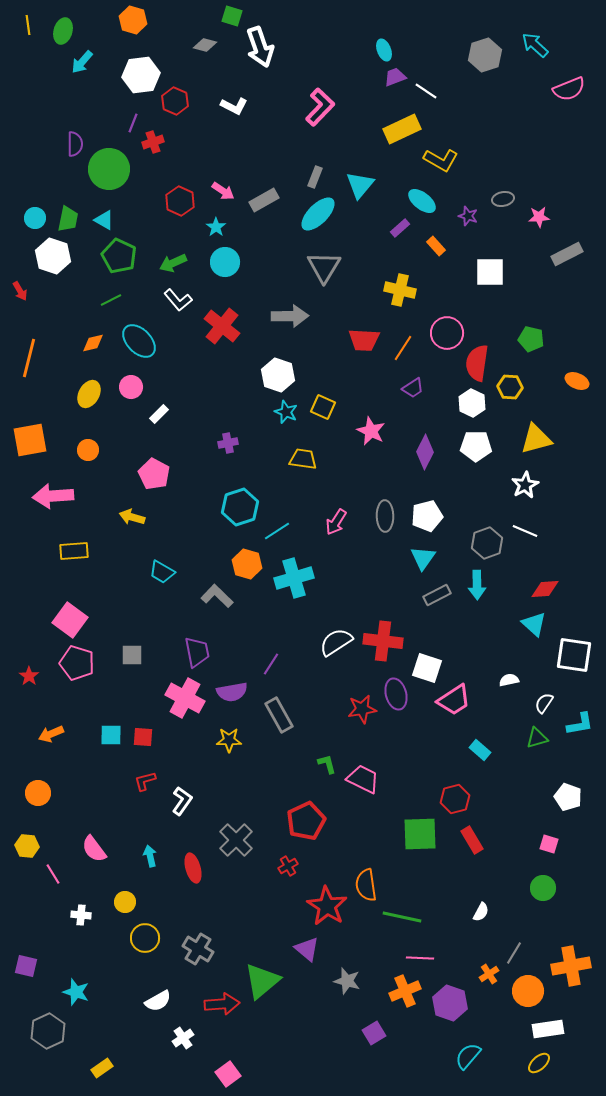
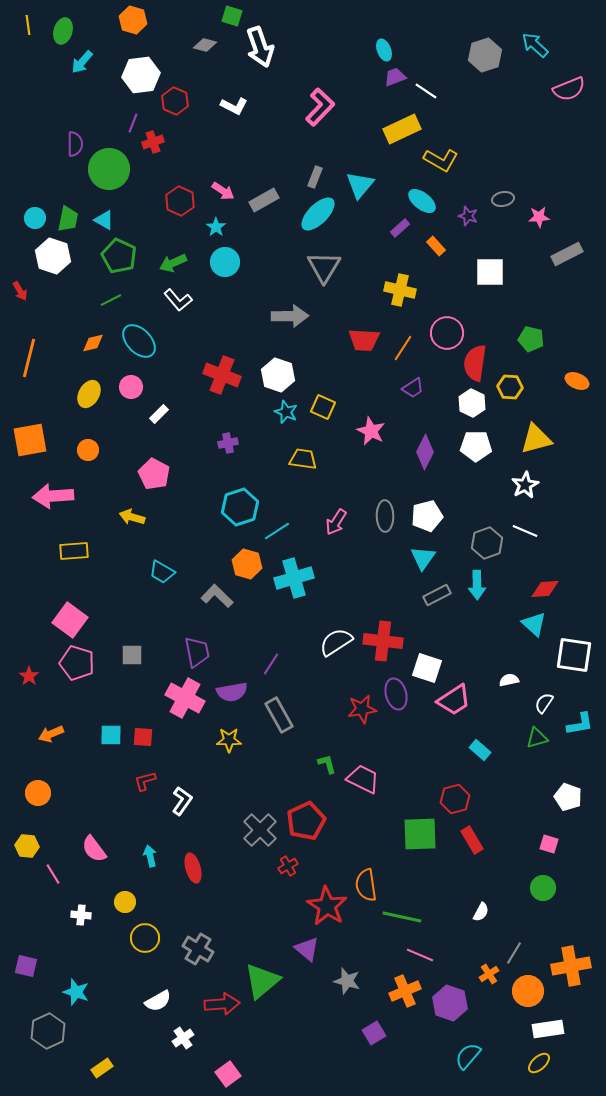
red cross at (222, 326): moved 49 px down; rotated 18 degrees counterclockwise
red semicircle at (477, 363): moved 2 px left
gray cross at (236, 840): moved 24 px right, 10 px up
pink line at (420, 958): moved 3 px up; rotated 20 degrees clockwise
